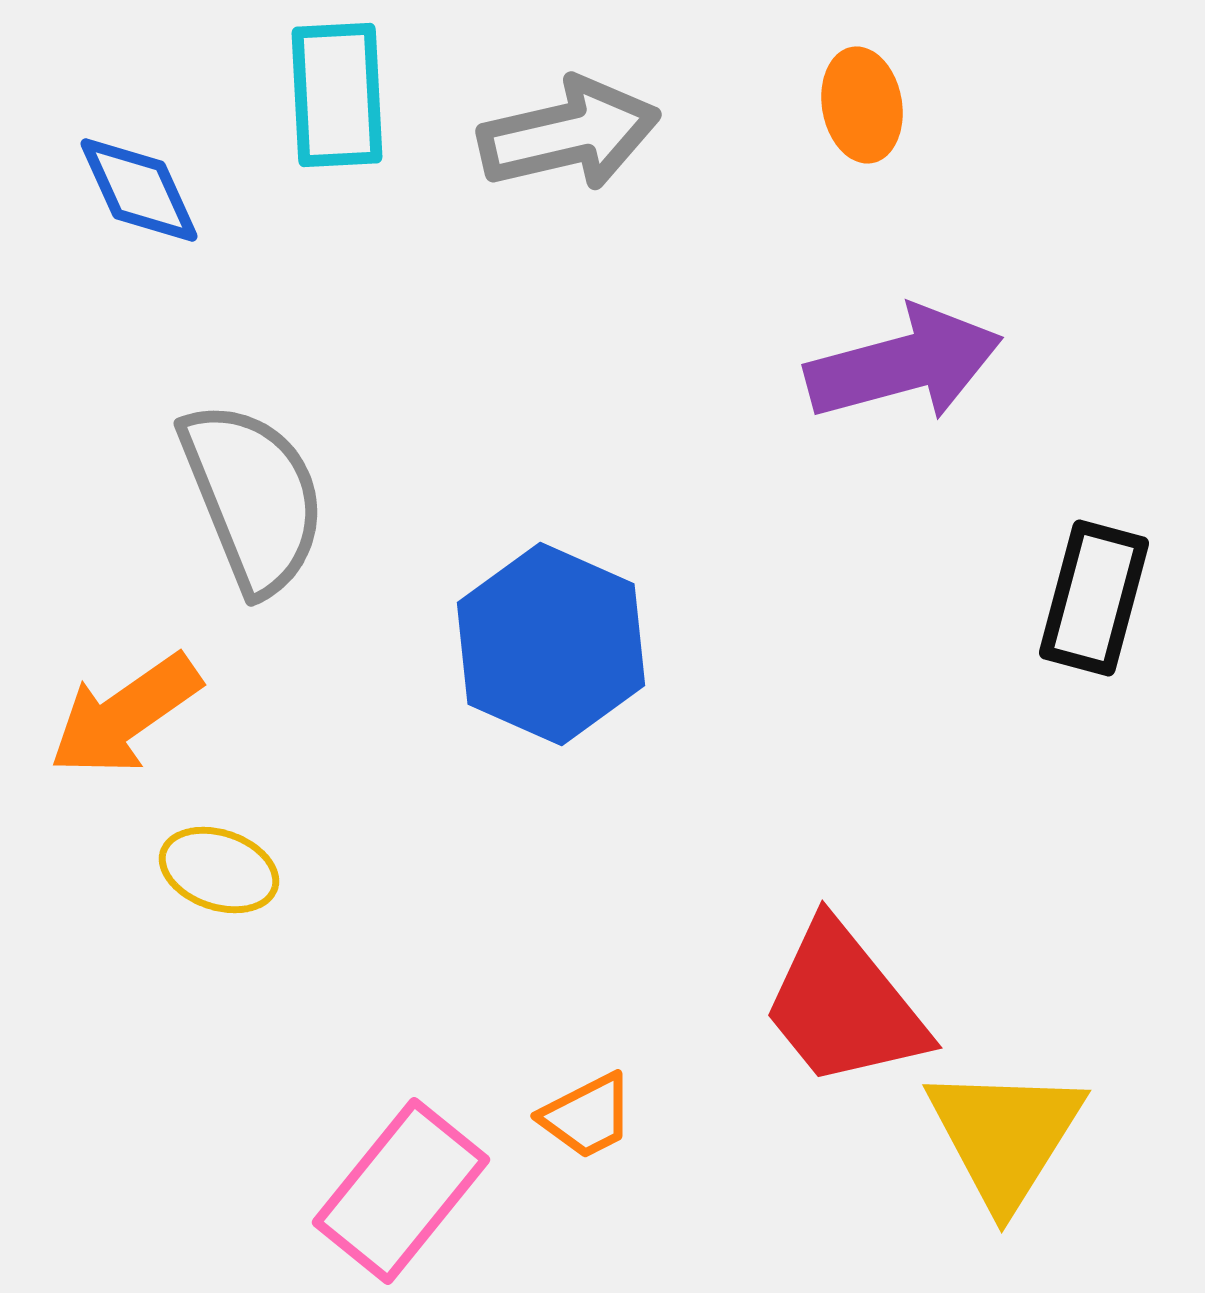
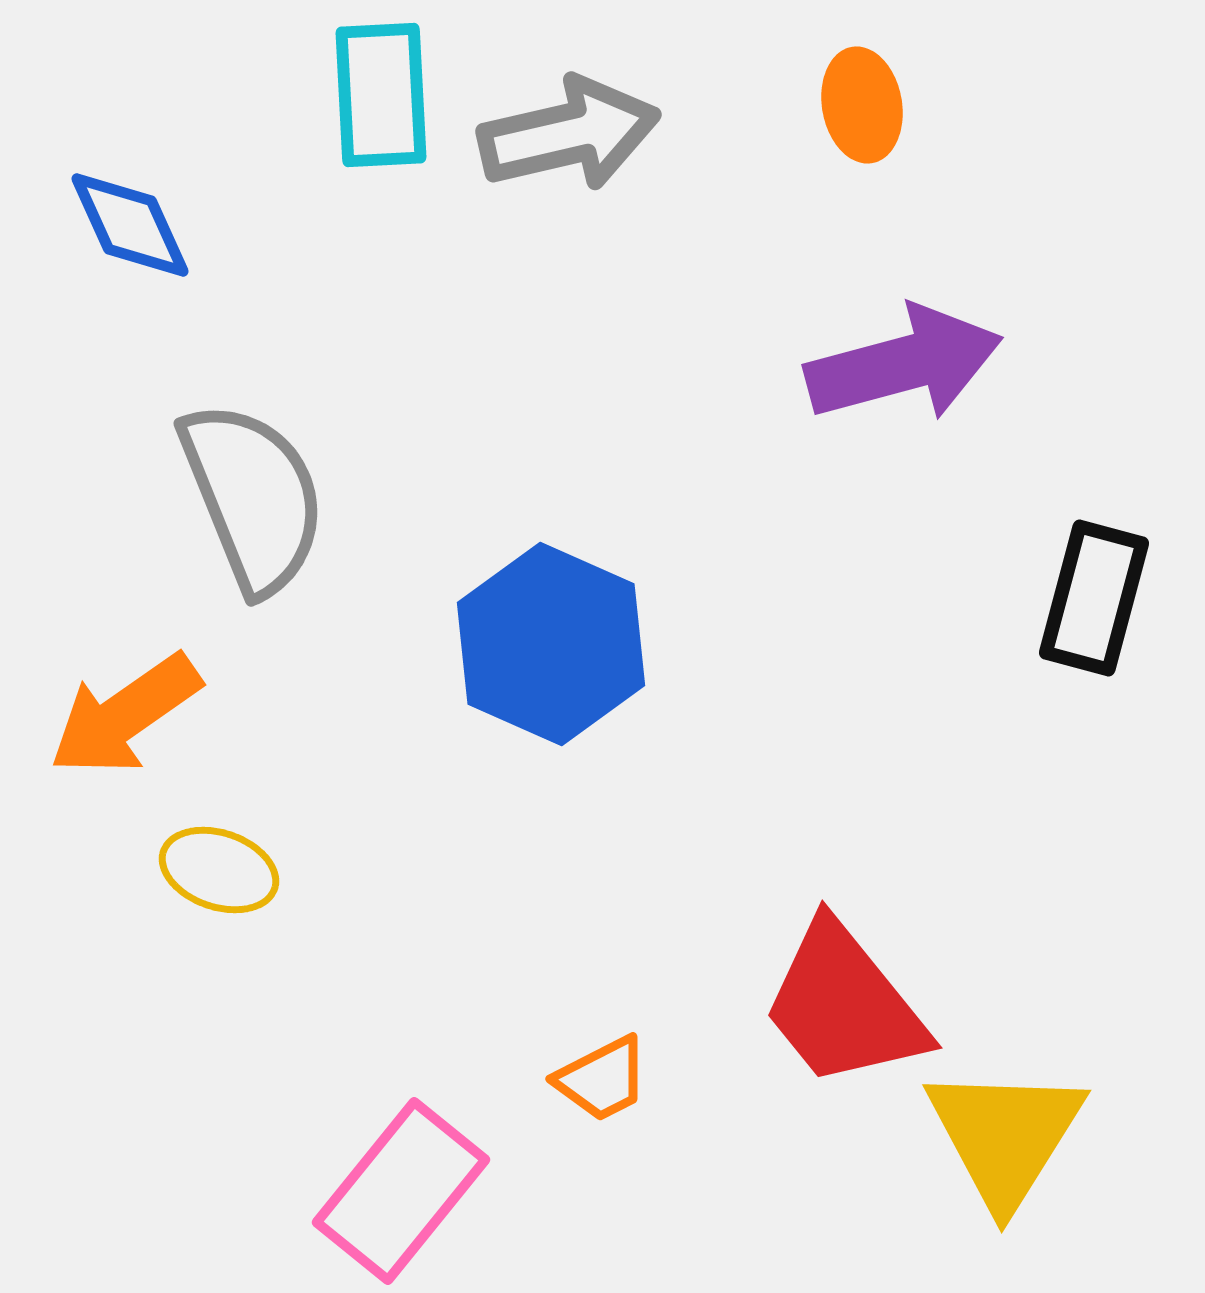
cyan rectangle: moved 44 px right
blue diamond: moved 9 px left, 35 px down
orange trapezoid: moved 15 px right, 37 px up
